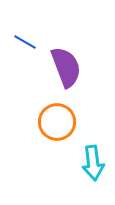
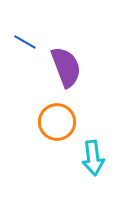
cyan arrow: moved 5 px up
